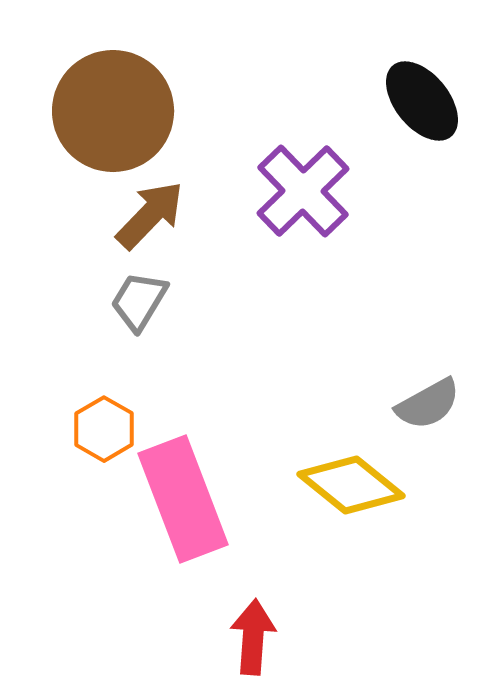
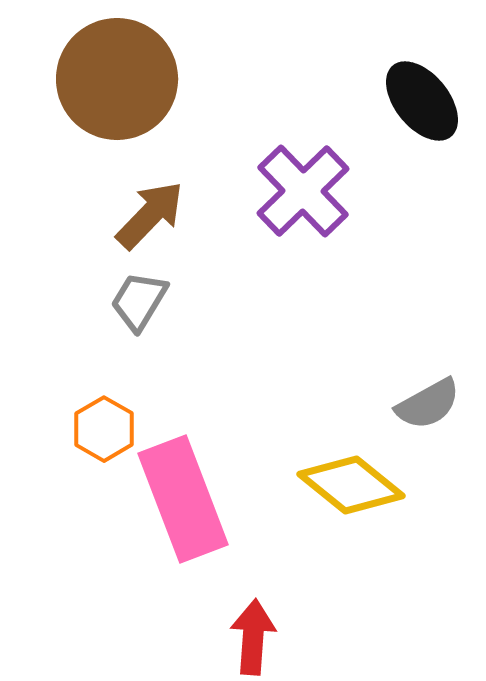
brown circle: moved 4 px right, 32 px up
